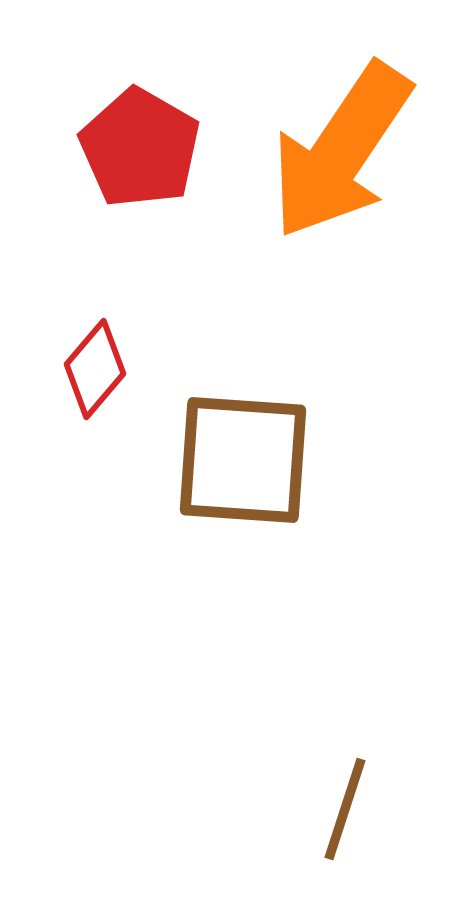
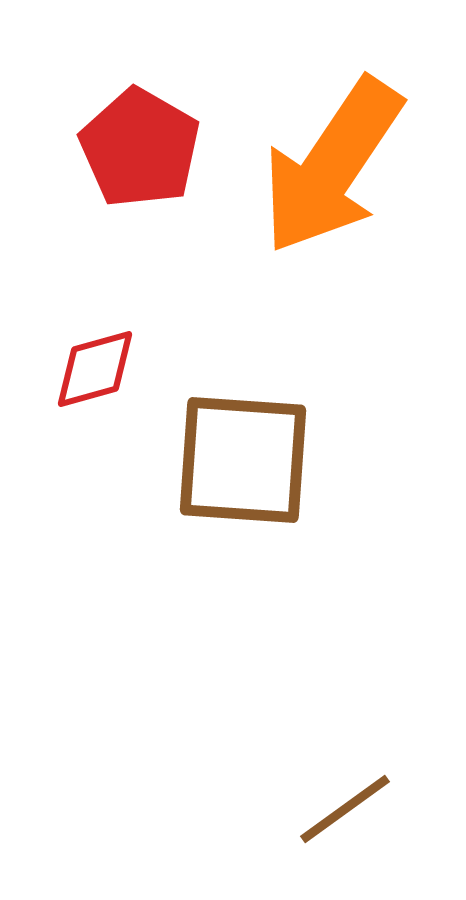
orange arrow: moved 9 px left, 15 px down
red diamond: rotated 34 degrees clockwise
brown line: rotated 36 degrees clockwise
